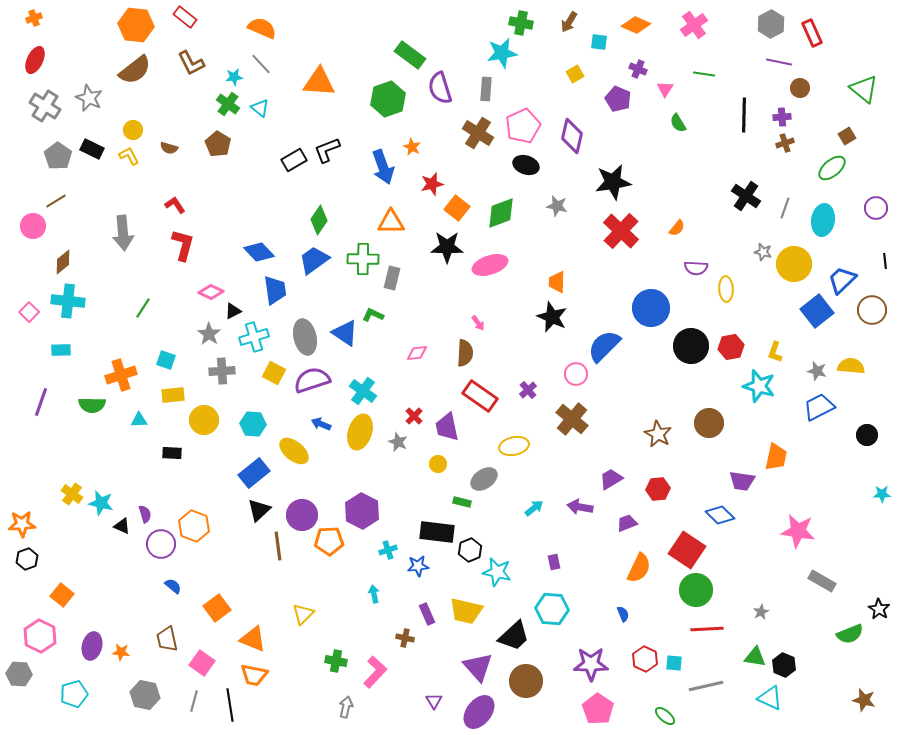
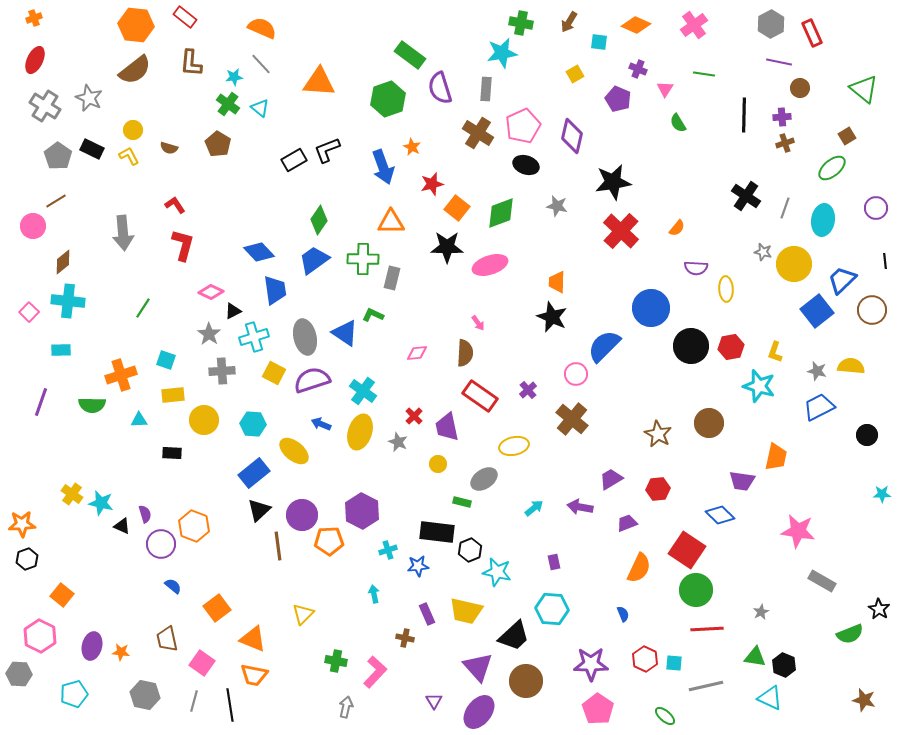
brown L-shape at (191, 63): rotated 32 degrees clockwise
